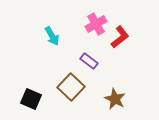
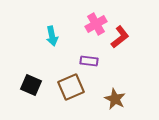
cyan arrow: rotated 18 degrees clockwise
purple rectangle: rotated 30 degrees counterclockwise
brown square: rotated 24 degrees clockwise
black square: moved 14 px up
